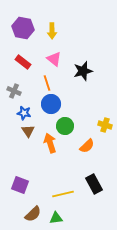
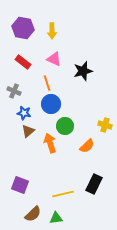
pink triangle: rotated 14 degrees counterclockwise
brown triangle: rotated 24 degrees clockwise
black rectangle: rotated 54 degrees clockwise
